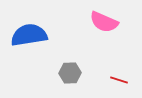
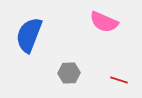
blue semicircle: rotated 60 degrees counterclockwise
gray hexagon: moved 1 px left
